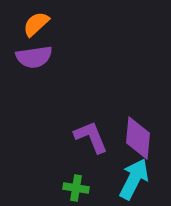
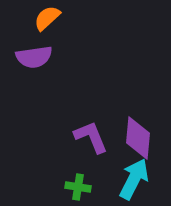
orange semicircle: moved 11 px right, 6 px up
green cross: moved 2 px right, 1 px up
